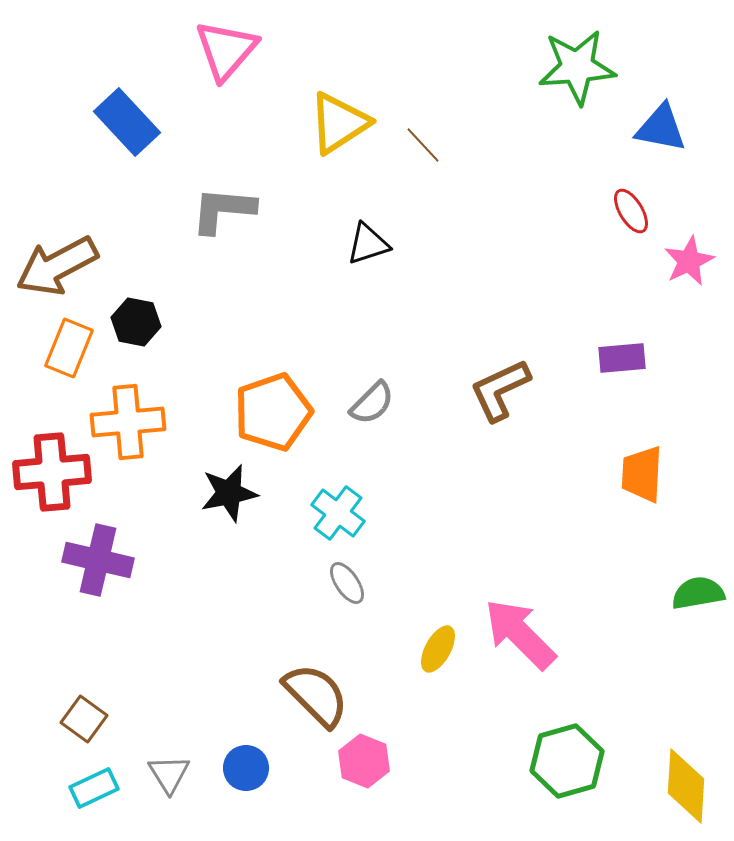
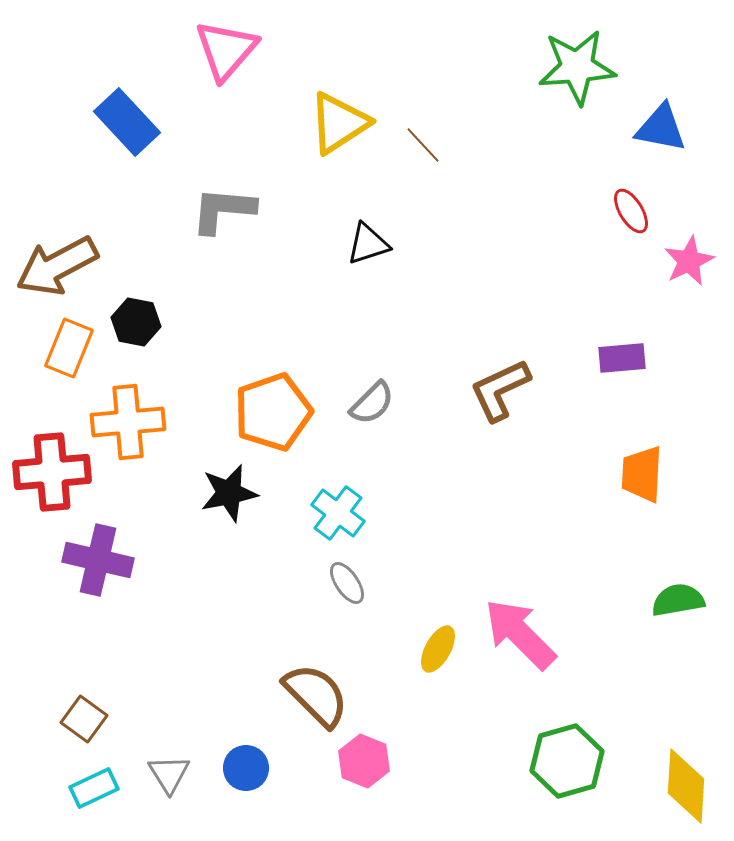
green semicircle: moved 20 px left, 7 px down
